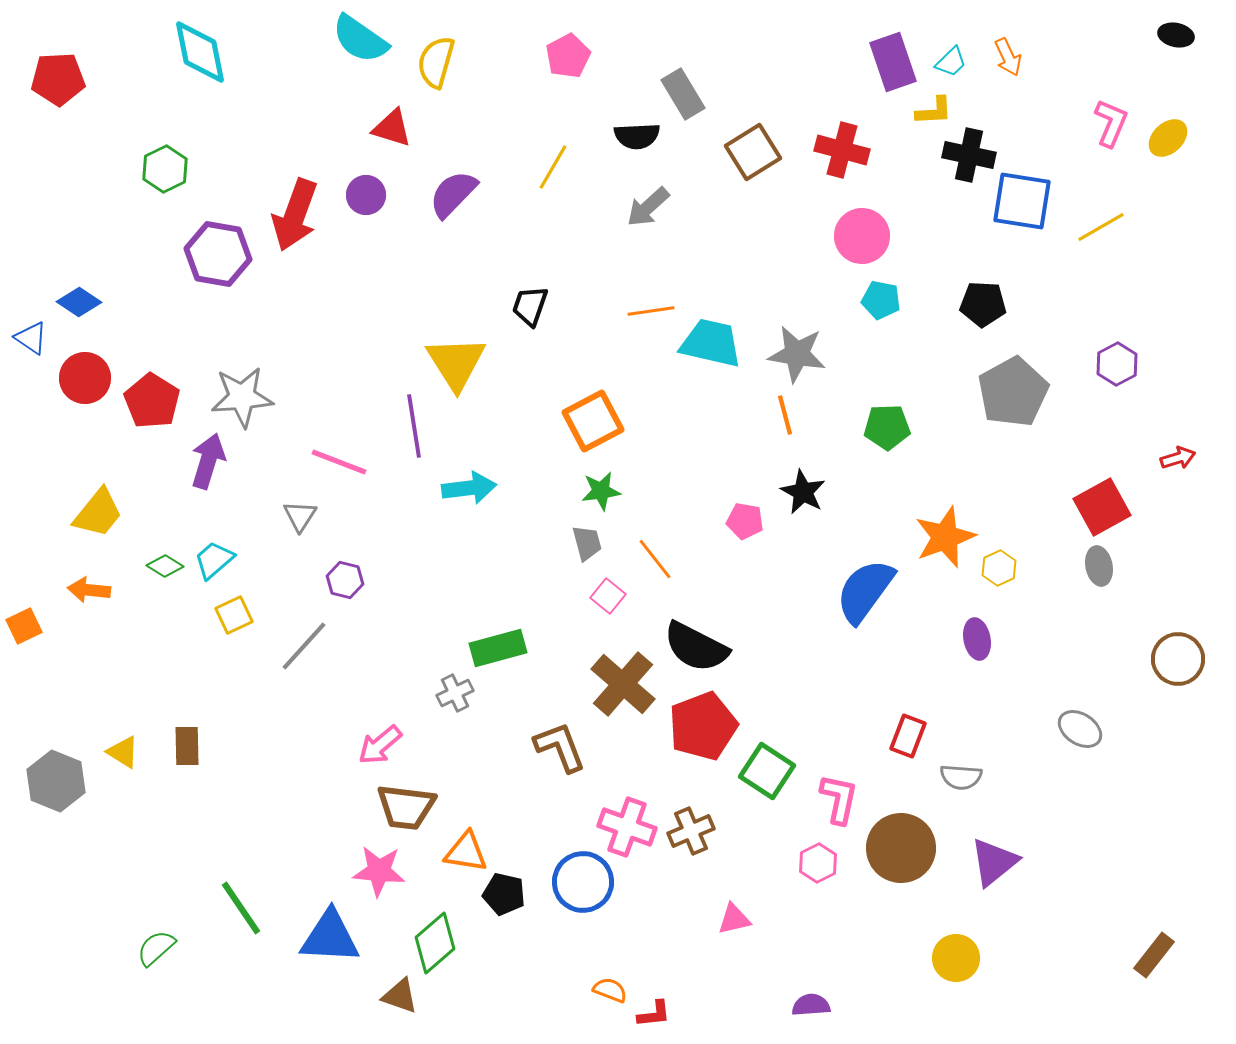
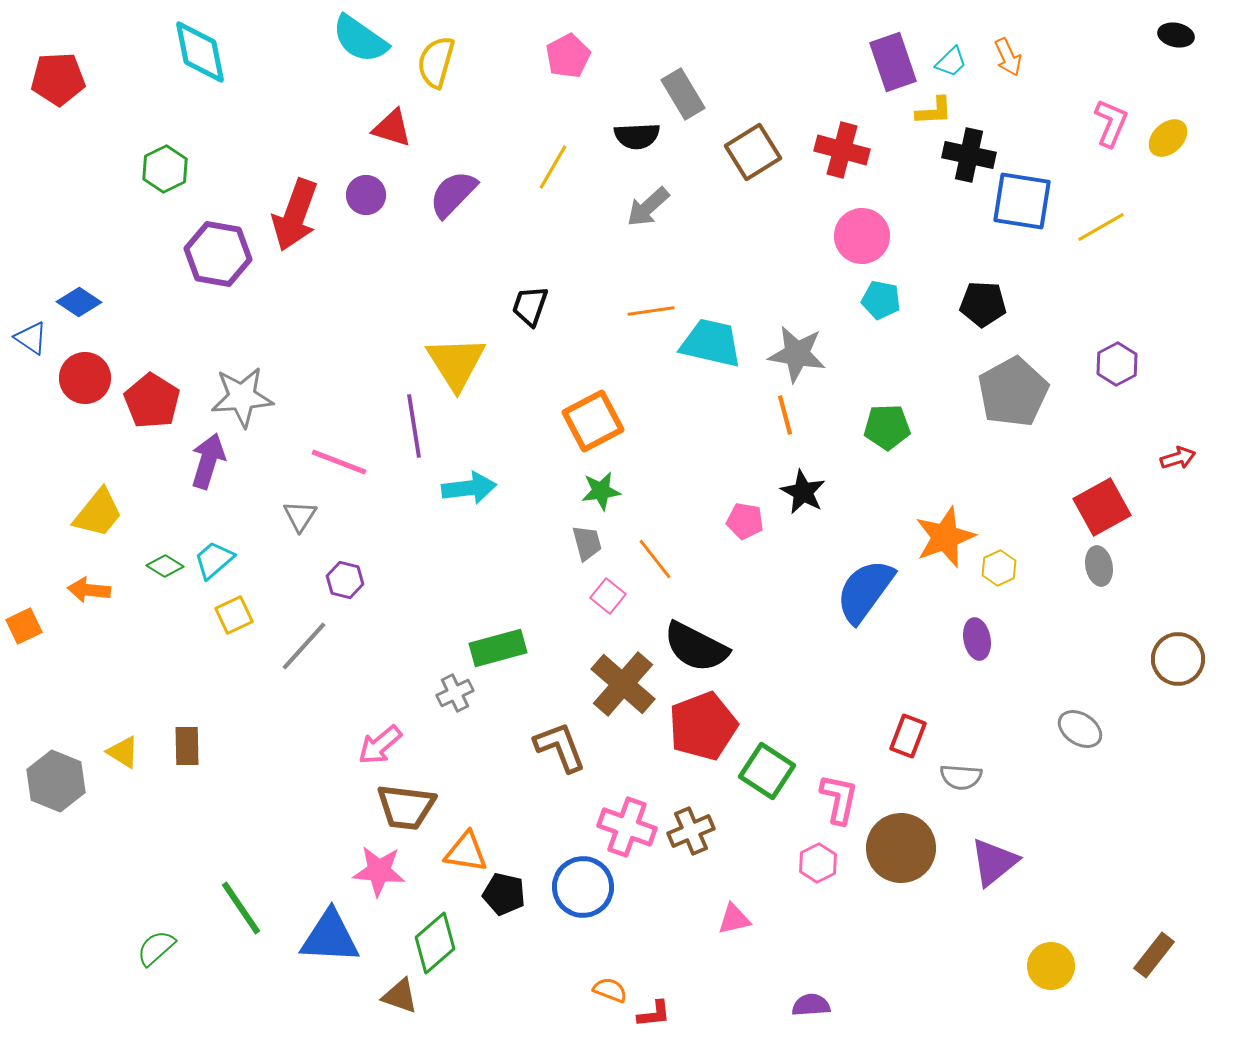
blue circle at (583, 882): moved 5 px down
yellow circle at (956, 958): moved 95 px right, 8 px down
